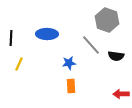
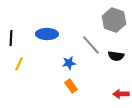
gray hexagon: moved 7 px right
orange rectangle: rotated 32 degrees counterclockwise
